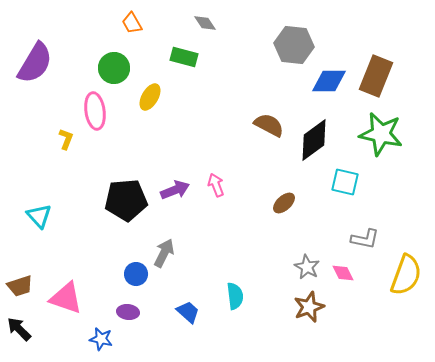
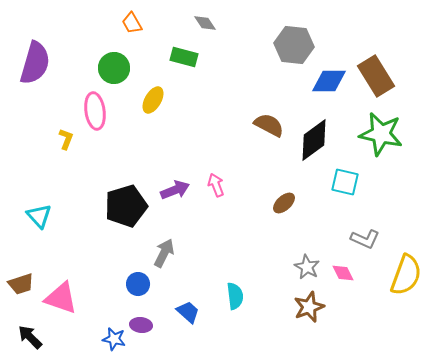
purple semicircle: rotated 15 degrees counterclockwise
brown rectangle: rotated 54 degrees counterclockwise
yellow ellipse: moved 3 px right, 3 px down
black pentagon: moved 6 px down; rotated 12 degrees counterclockwise
gray L-shape: rotated 12 degrees clockwise
blue circle: moved 2 px right, 10 px down
brown trapezoid: moved 1 px right, 2 px up
pink triangle: moved 5 px left
purple ellipse: moved 13 px right, 13 px down
black arrow: moved 11 px right, 8 px down
blue star: moved 13 px right
